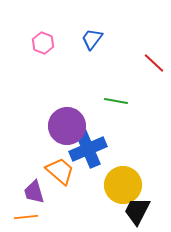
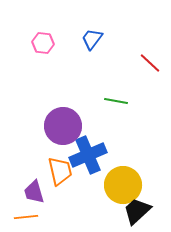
pink hexagon: rotated 15 degrees counterclockwise
red line: moved 4 px left
purple circle: moved 4 px left
blue cross: moved 6 px down
orange trapezoid: rotated 36 degrees clockwise
black trapezoid: rotated 20 degrees clockwise
